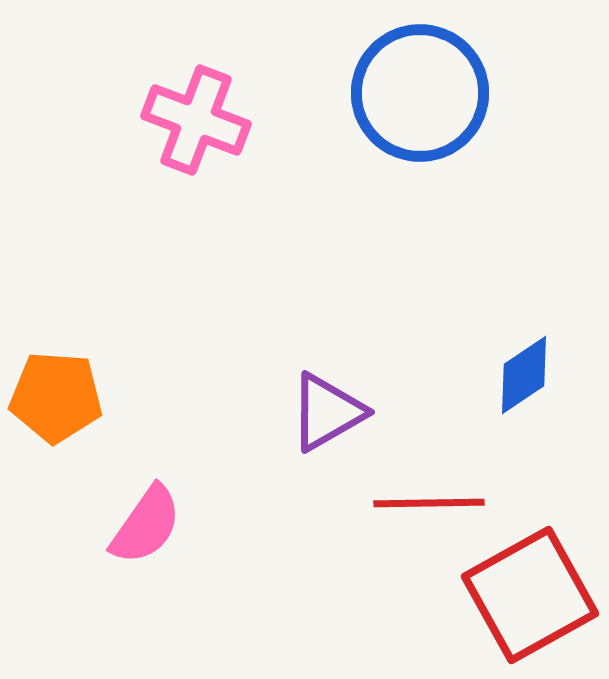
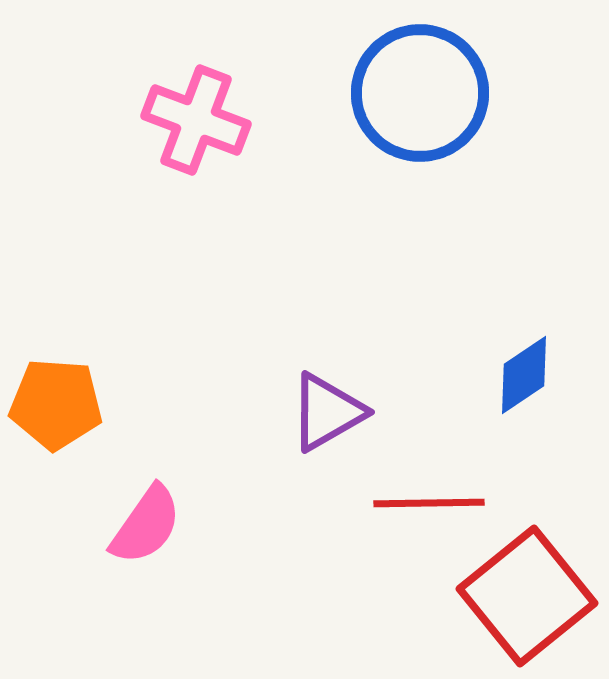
orange pentagon: moved 7 px down
red square: moved 3 px left, 1 px down; rotated 10 degrees counterclockwise
